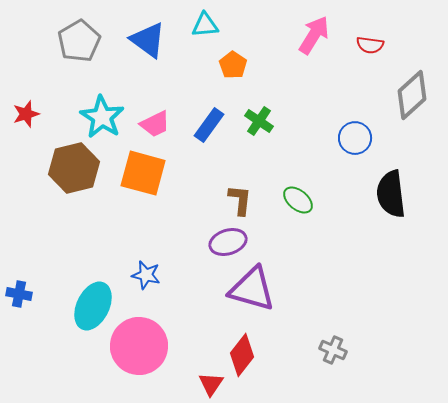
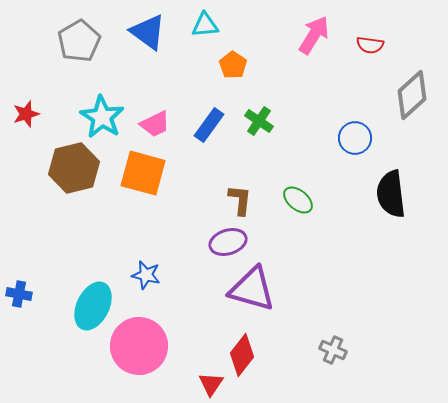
blue triangle: moved 8 px up
